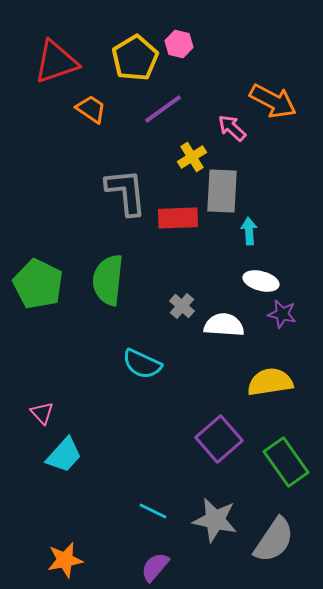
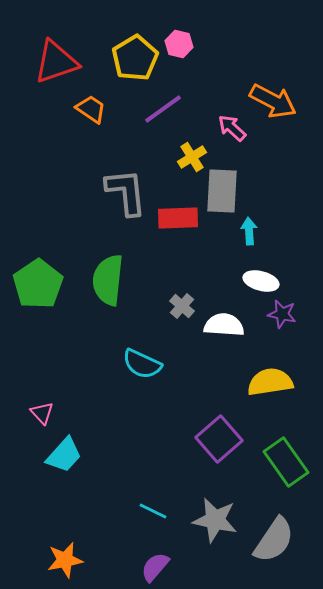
green pentagon: rotated 12 degrees clockwise
